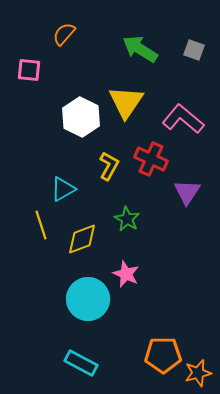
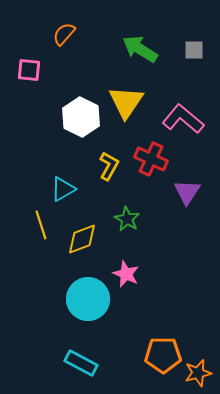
gray square: rotated 20 degrees counterclockwise
